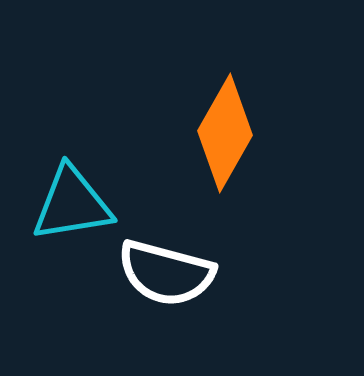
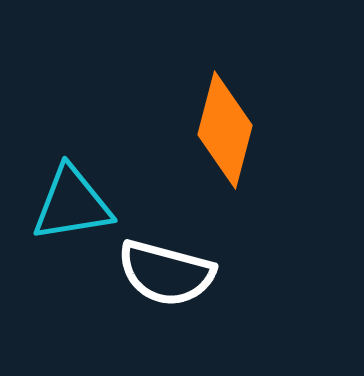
orange diamond: moved 3 px up; rotated 15 degrees counterclockwise
